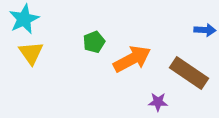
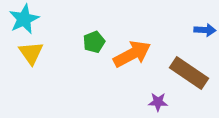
orange arrow: moved 5 px up
